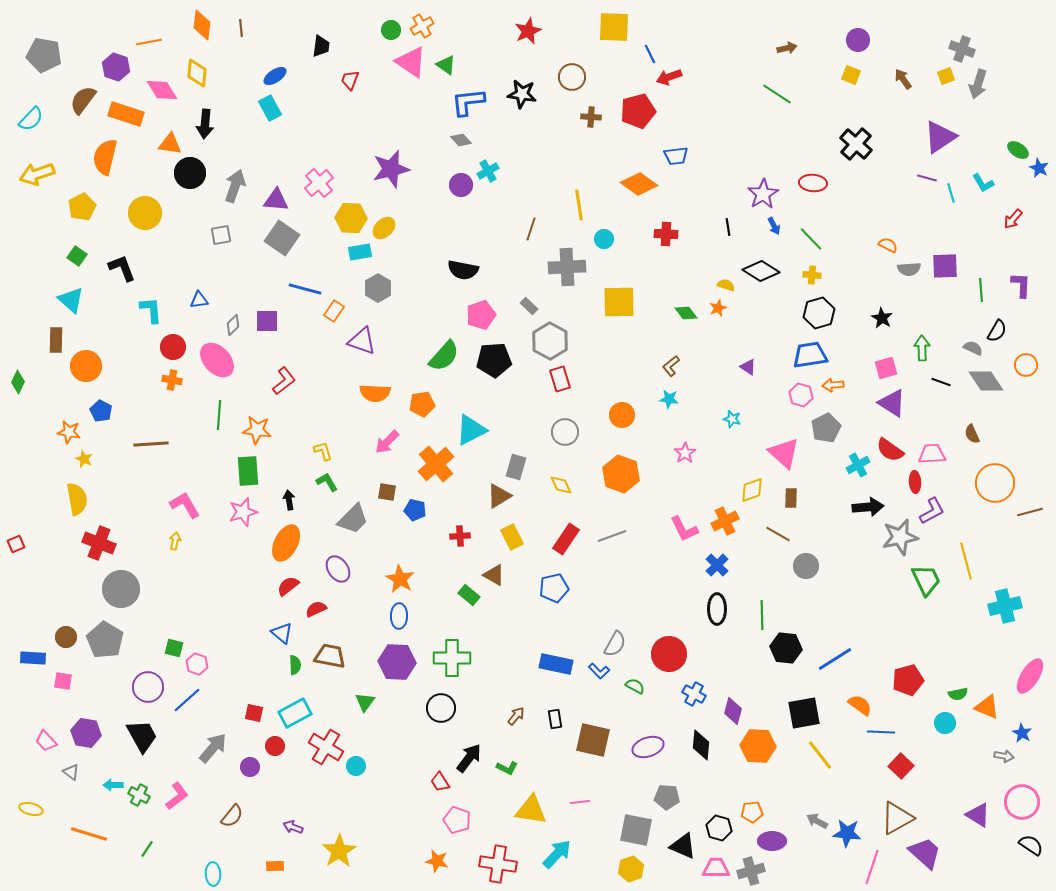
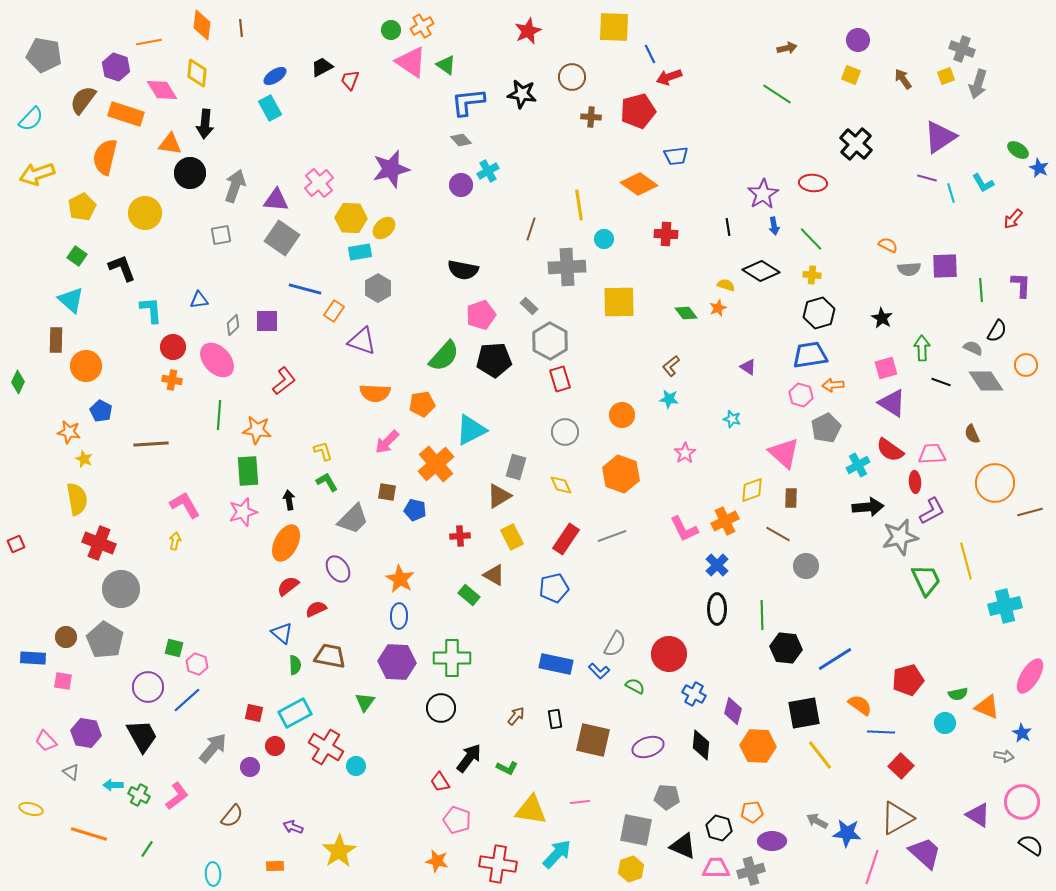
black trapezoid at (321, 46): moved 1 px right, 21 px down; rotated 125 degrees counterclockwise
blue arrow at (774, 226): rotated 18 degrees clockwise
